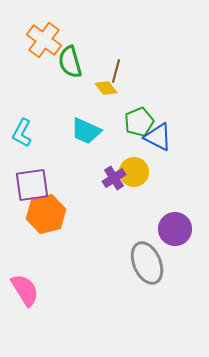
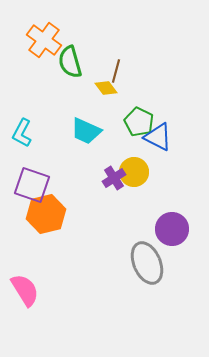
green pentagon: rotated 24 degrees counterclockwise
purple square: rotated 27 degrees clockwise
purple circle: moved 3 px left
